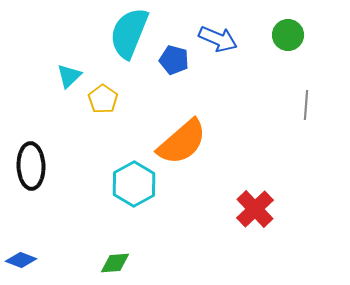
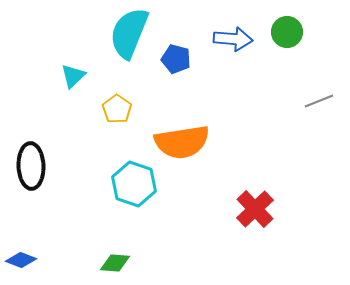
green circle: moved 1 px left, 3 px up
blue arrow: moved 15 px right; rotated 18 degrees counterclockwise
blue pentagon: moved 2 px right, 1 px up
cyan triangle: moved 4 px right
yellow pentagon: moved 14 px right, 10 px down
gray line: moved 13 px right, 4 px up; rotated 64 degrees clockwise
orange semicircle: rotated 32 degrees clockwise
cyan hexagon: rotated 12 degrees counterclockwise
green diamond: rotated 8 degrees clockwise
